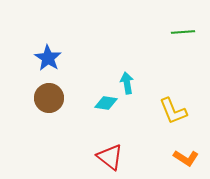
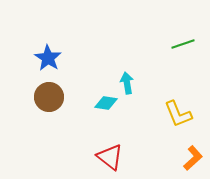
green line: moved 12 px down; rotated 15 degrees counterclockwise
brown circle: moved 1 px up
yellow L-shape: moved 5 px right, 3 px down
orange L-shape: moved 7 px right; rotated 75 degrees counterclockwise
